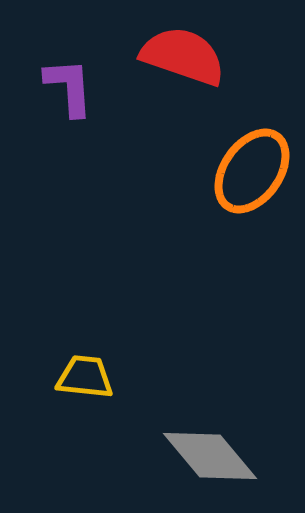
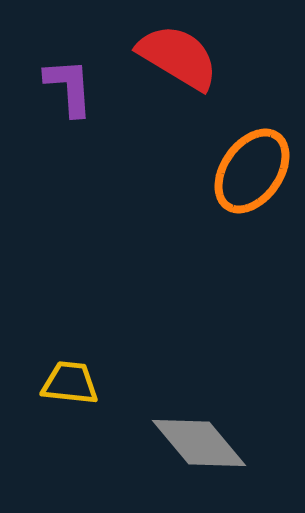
red semicircle: moved 5 px left, 1 px down; rotated 12 degrees clockwise
yellow trapezoid: moved 15 px left, 6 px down
gray diamond: moved 11 px left, 13 px up
